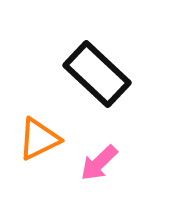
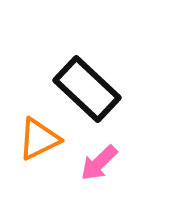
black rectangle: moved 10 px left, 15 px down
